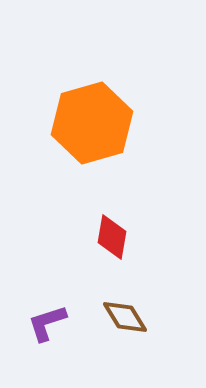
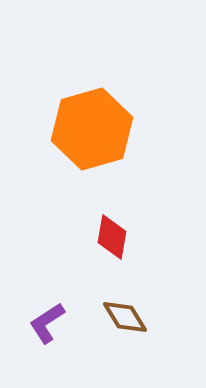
orange hexagon: moved 6 px down
purple L-shape: rotated 15 degrees counterclockwise
